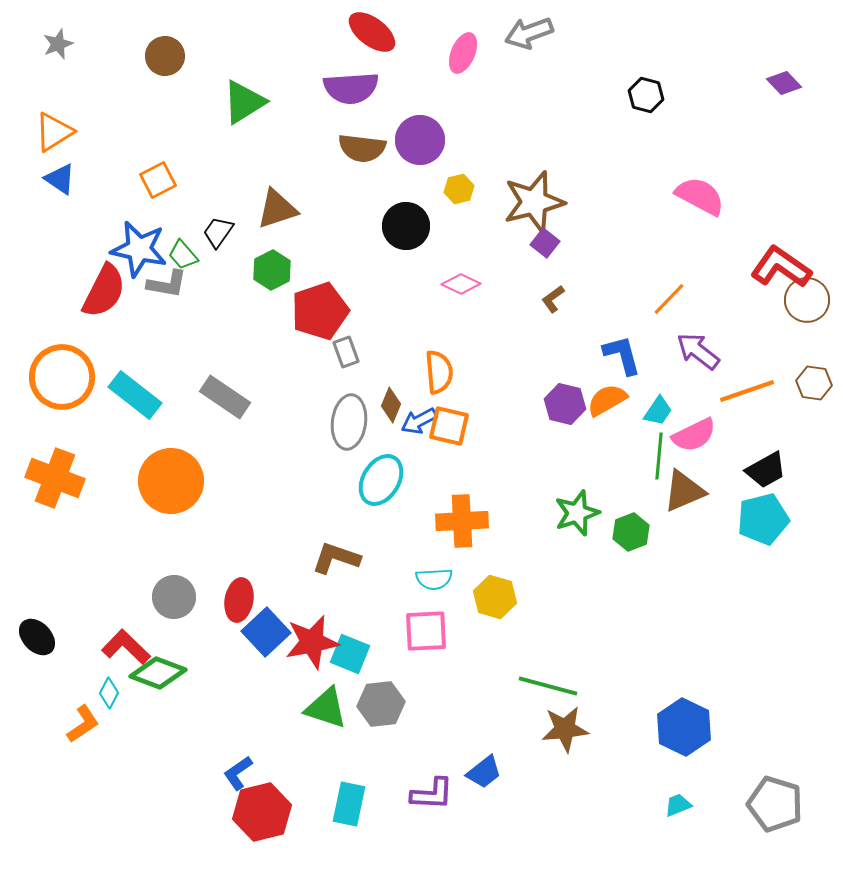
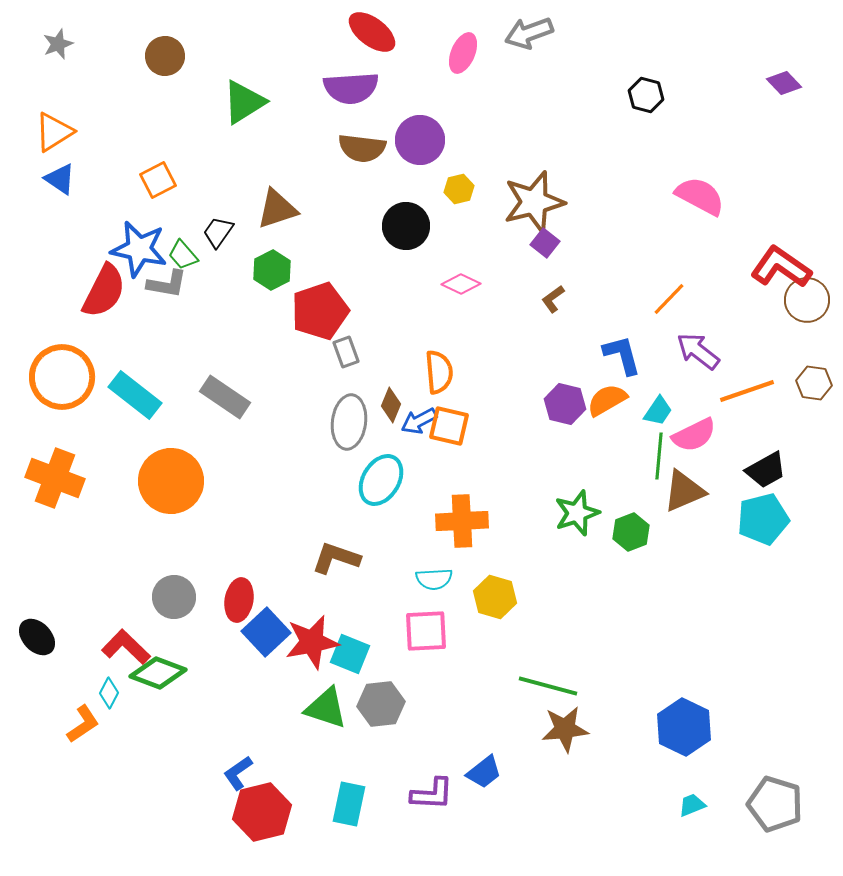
cyan trapezoid at (678, 805): moved 14 px right
